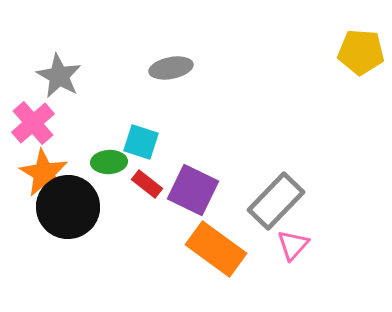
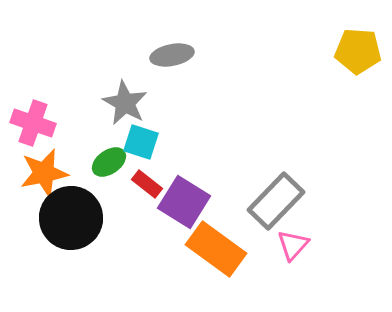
yellow pentagon: moved 3 px left, 1 px up
gray ellipse: moved 1 px right, 13 px up
gray star: moved 66 px right, 27 px down
pink cross: rotated 30 degrees counterclockwise
green ellipse: rotated 32 degrees counterclockwise
orange star: rotated 30 degrees clockwise
purple square: moved 9 px left, 12 px down; rotated 6 degrees clockwise
black circle: moved 3 px right, 11 px down
